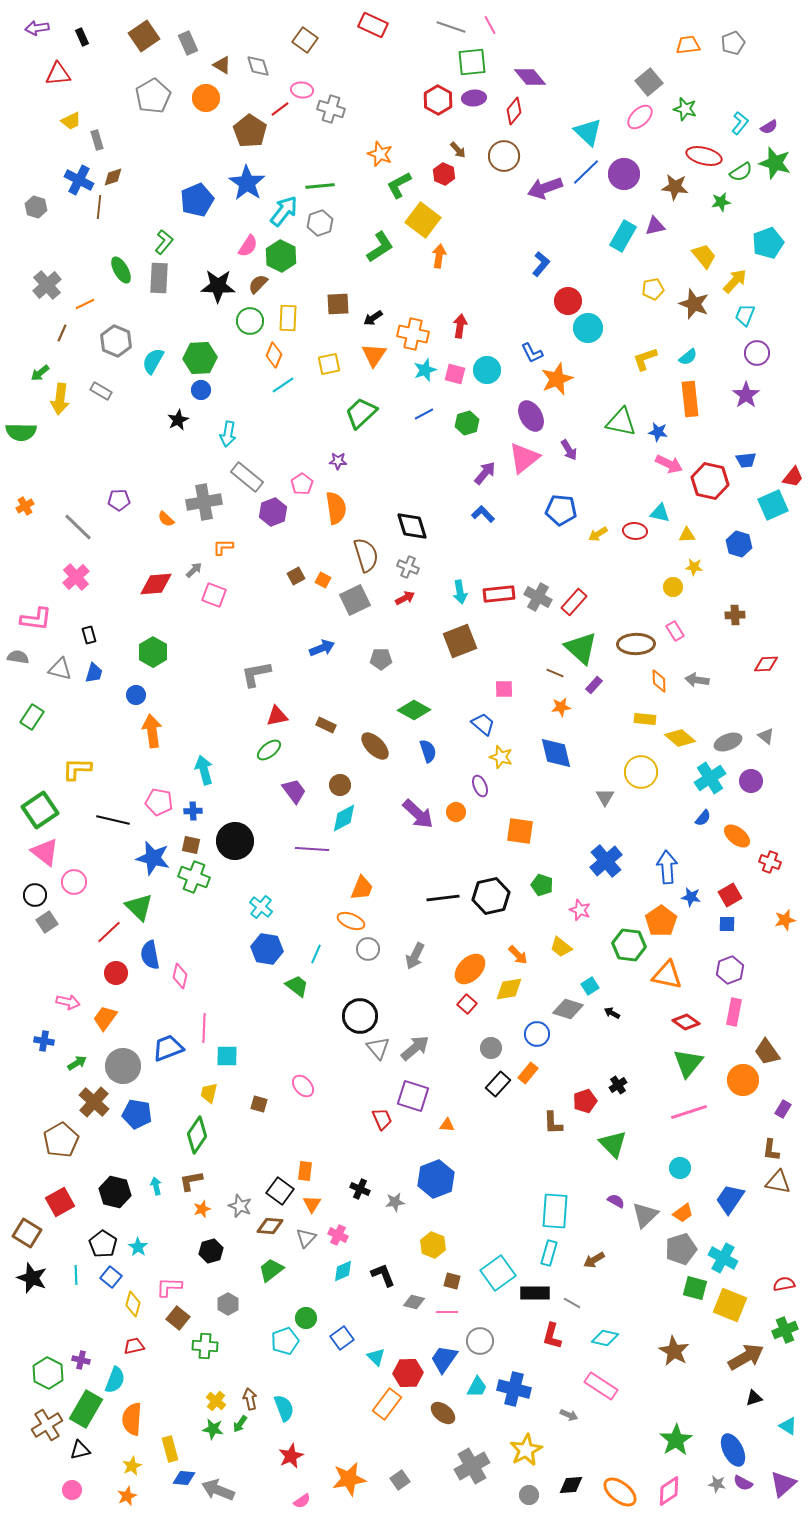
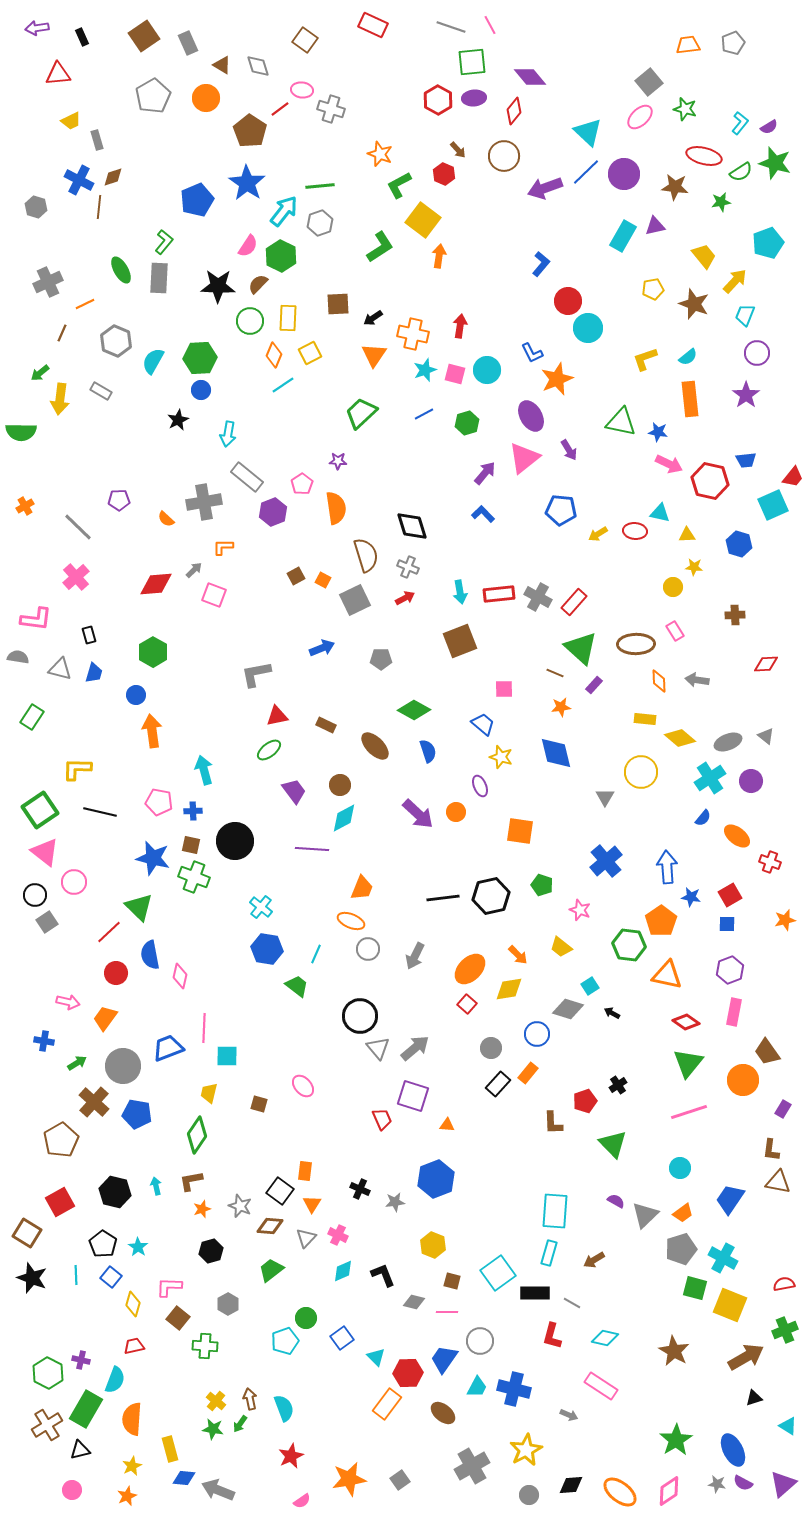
gray cross at (47, 285): moved 1 px right, 3 px up; rotated 16 degrees clockwise
yellow square at (329, 364): moved 19 px left, 11 px up; rotated 15 degrees counterclockwise
black line at (113, 820): moved 13 px left, 8 px up
